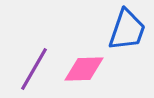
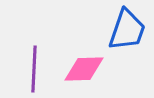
purple line: rotated 27 degrees counterclockwise
